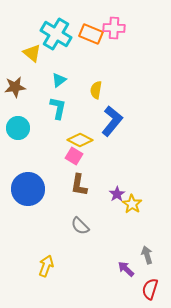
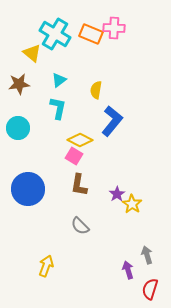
cyan cross: moved 1 px left
brown star: moved 4 px right, 3 px up
purple arrow: moved 2 px right, 1 px down; rotated 30 degrees clockwise
